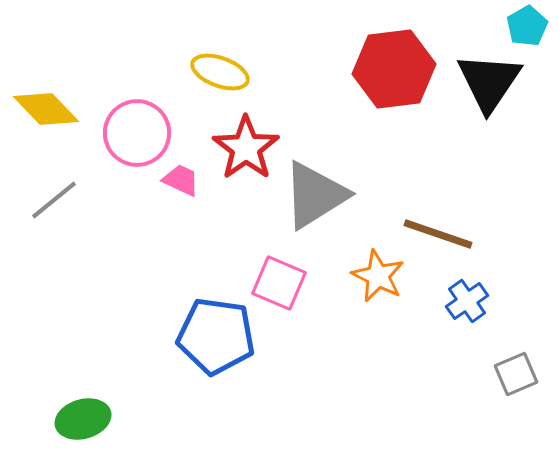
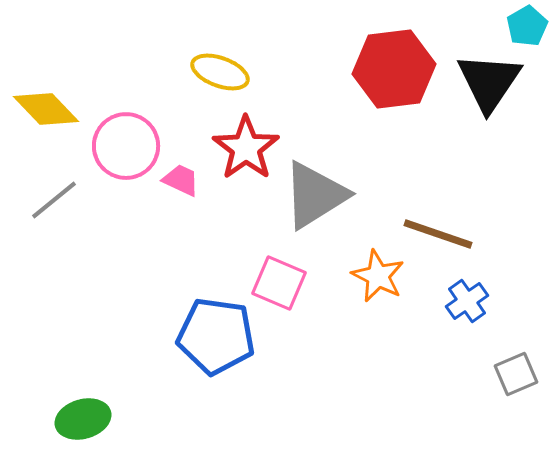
pink circle: moved 11 px left, 13 px down
